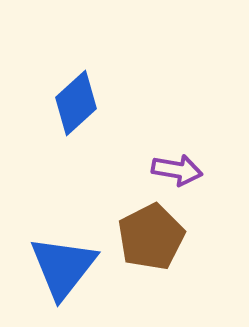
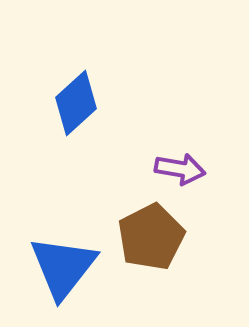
purple arrow: moved 3 px right, 1 px up
